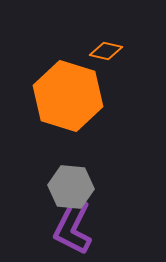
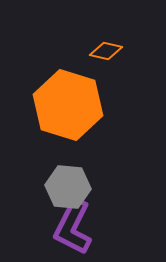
orange hexagon: moved 9 px down
gray hexagon: moved 3 px left
